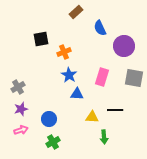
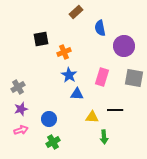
blue semicircle: rotated 14 degrees clockwise
